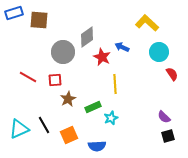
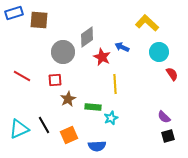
red line: moved 6 px left, 1 px up
green rectangle: rotated 28 degrees clockwise
